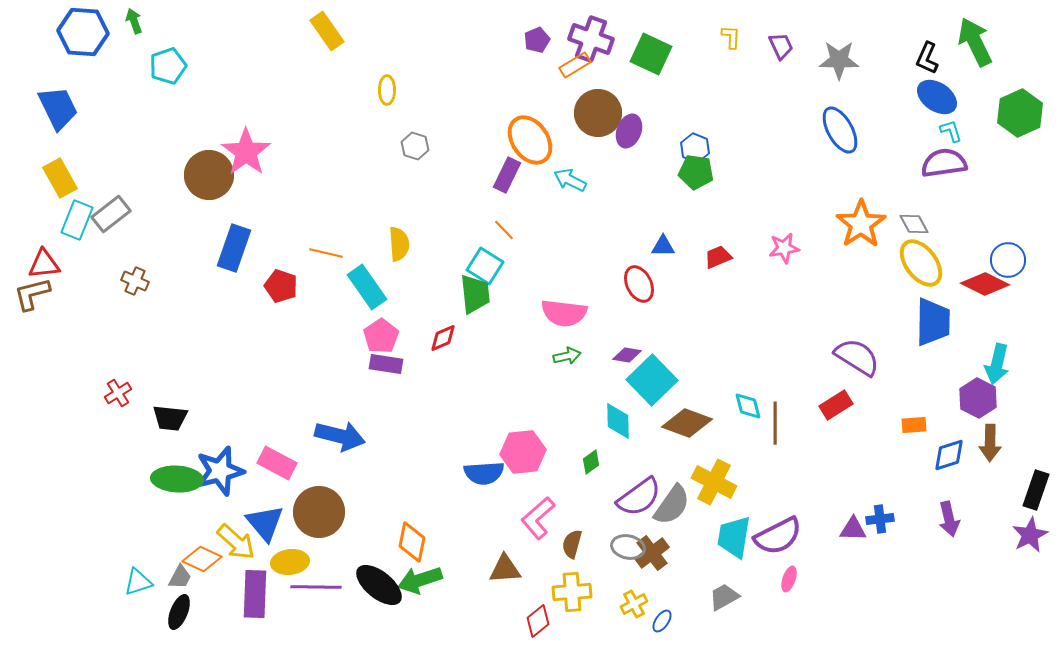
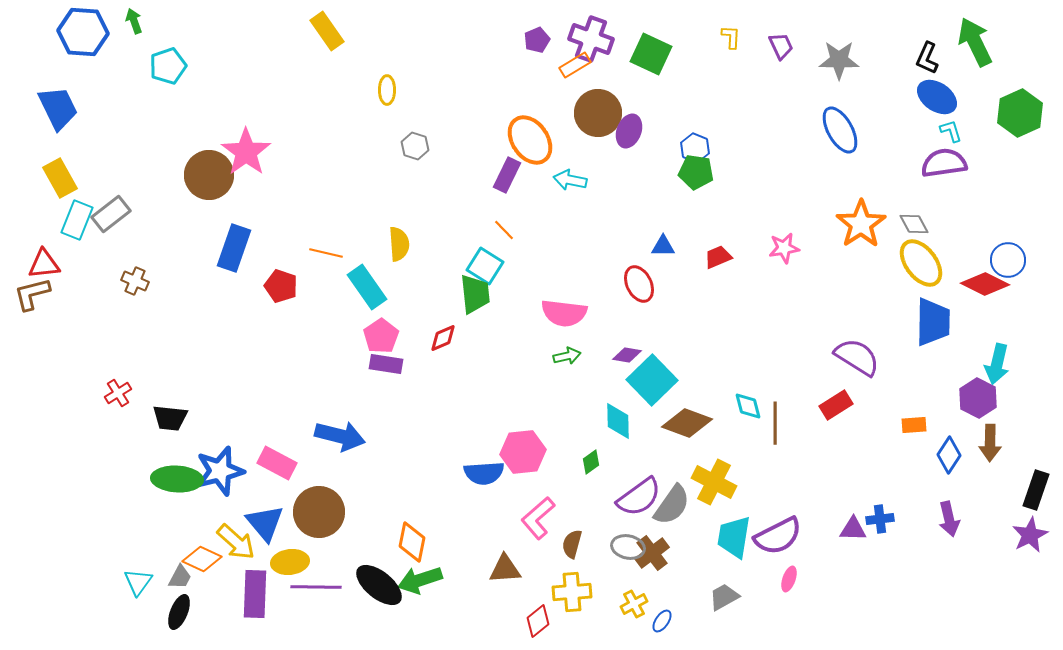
cyan arrow at (570, 180): rotated 16 degrees counterclockwise
blue diamond at (949, 455): rotated 39 degrees counterclockwise
cyan triangle at (138, 582): rotated 36 degrees counterclockwise
